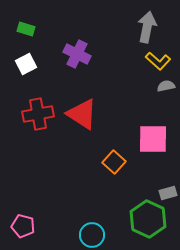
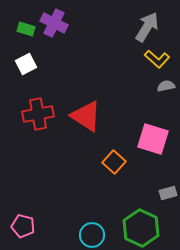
gray arrow: rotated 20 degrees clockwise
purple cross: moved 23 px left, 31 px up
yellow L-shape: moved 1 px left, 2 px up
red triangle: moved 4 px right, 2 px down
pink square: rotated 16 degrees clockwise
green hexagon: moved 7 px left, 9 px down
